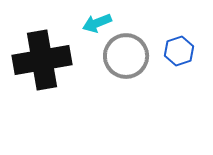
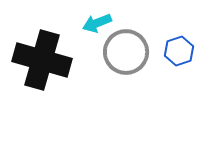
gray circle: moved 4 px up
black cross: rotated 26 degrees clockwise
